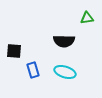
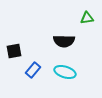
black square: rotated 14 degrees counterclockwise
blue rectangle: rotated 56 degrees clockwise
